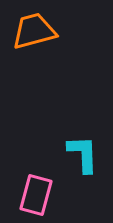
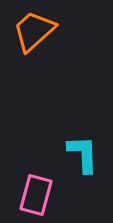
orange trapezoid: rotated 27 degrees counterclockwise
